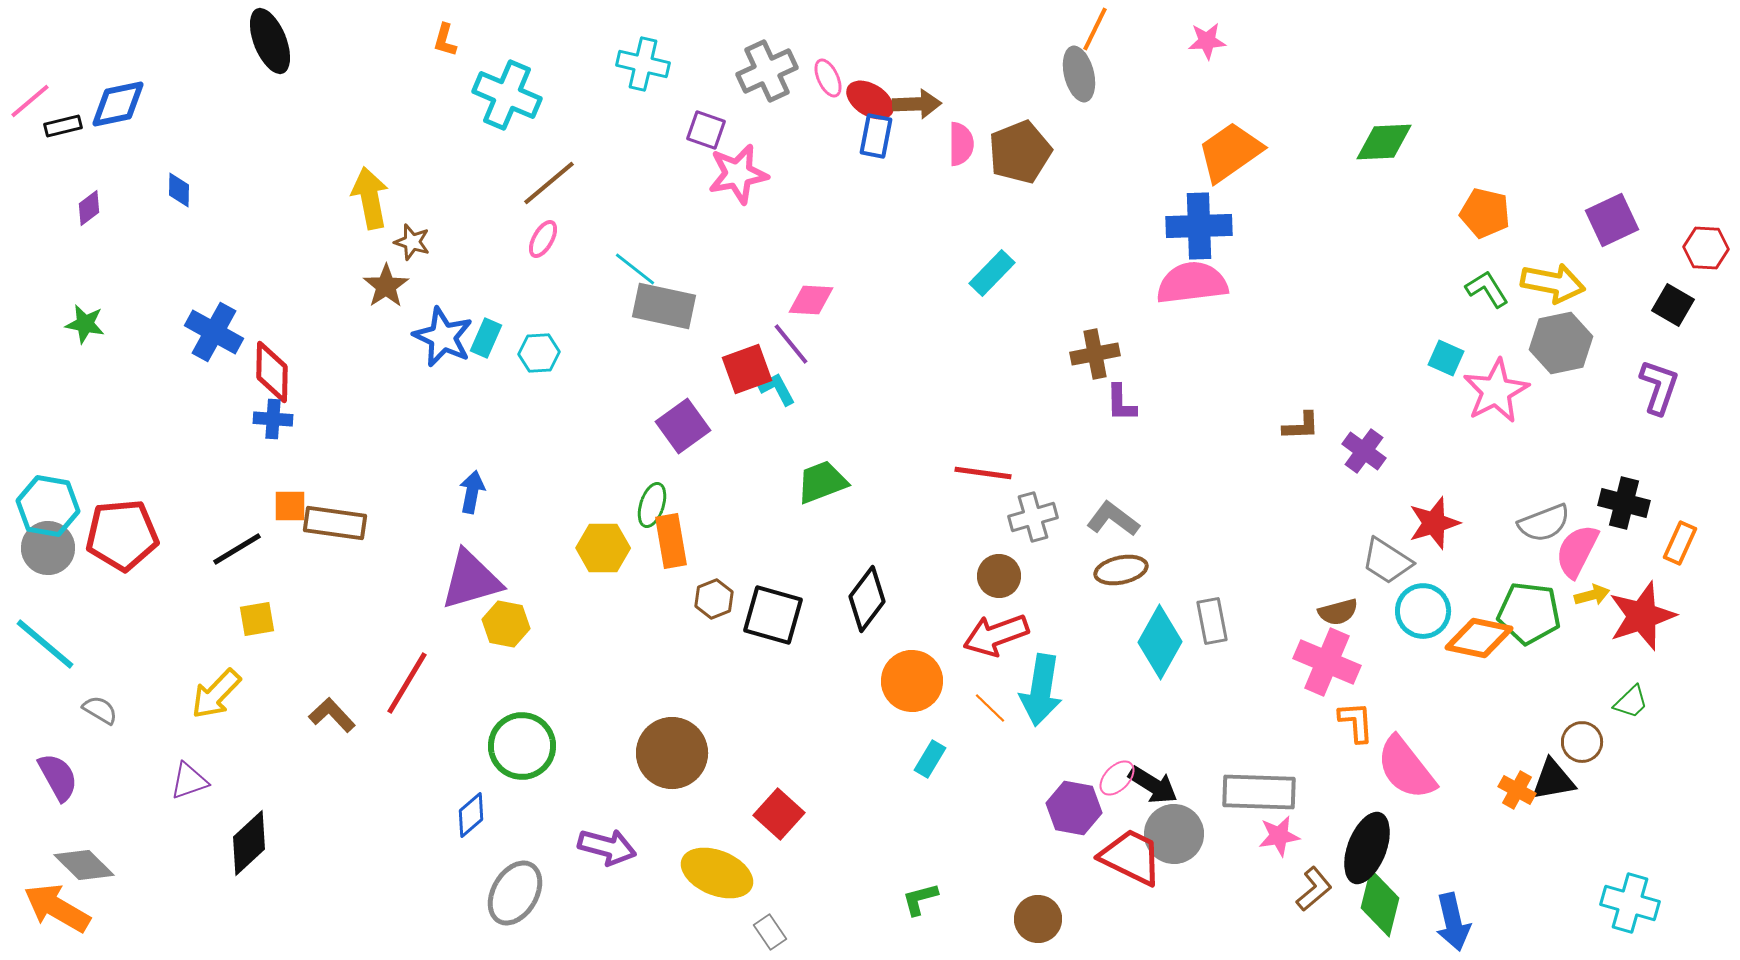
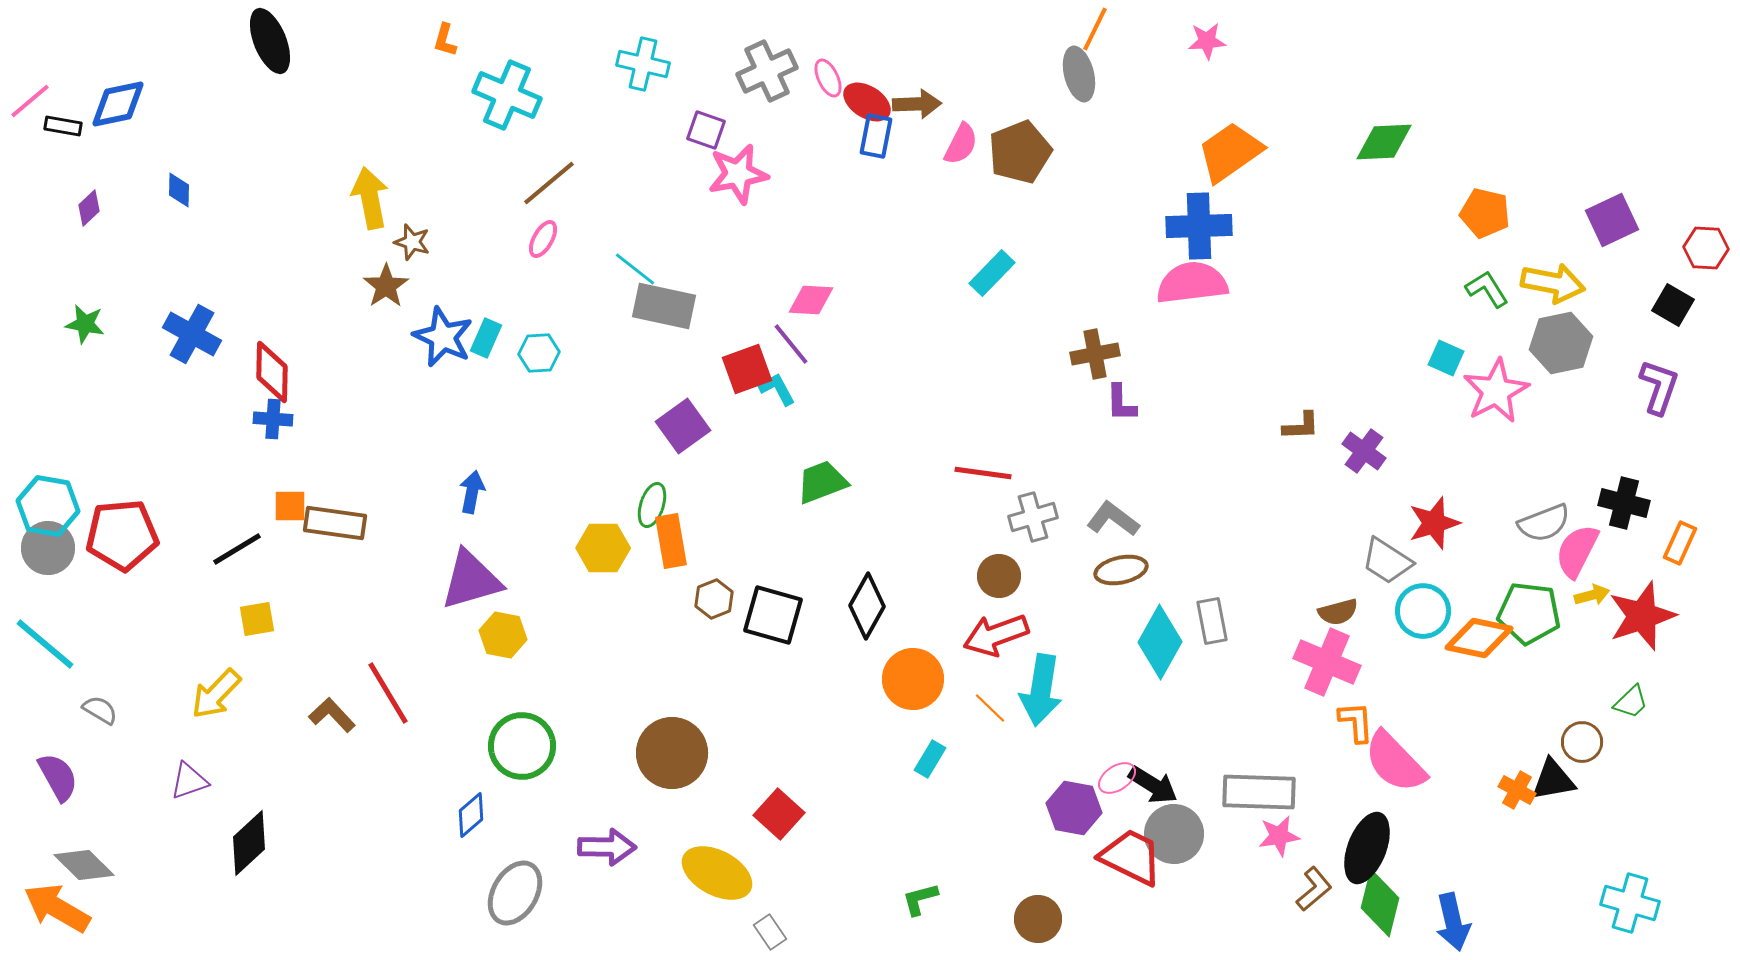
red ellipse at (870, 100): moved 3 px left, 2 px down
black rectangle at (63, 126): rotated 24 degrees clockwise
pink semicircle at (961, 144): rotated 27 degrees clockwise
purple diamond at (89, 208): rotated 6 degrees counterclockwise
blue cross at (214, 332): moved 22 px left, 2 px down
black diamond at (867, 599): moved 7 px down; rotated 8 degrees counterclockwise
yellow hexagon at (506, 624): moved 3 px left, 11 px down
orange circle at (912, 681): moved 1 px right, 2 px up
red line at (407, 683): moved 19 px left, 10 px down; rotated 62 degrees counterclockwise
pink semicircle at (1406, 768): moved 11 px left, 6 px up; rotated 6 degrees counterclockwise
pink ellipse at (1117, 778): rotated 12 degrees clockwise
purple arrow at (607, 847): rotated 14 degrees counterclockwise
yellow ellipse at (717, 873): rotated 6 degrees clockwise
